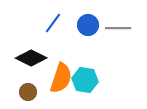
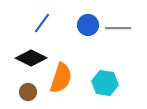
blue line: moved 11 px left
cyan hexagon: moved 20 px right, 3 px down
